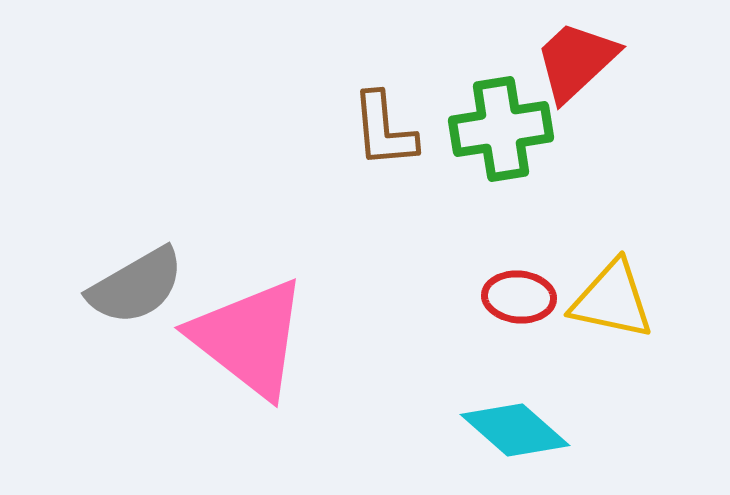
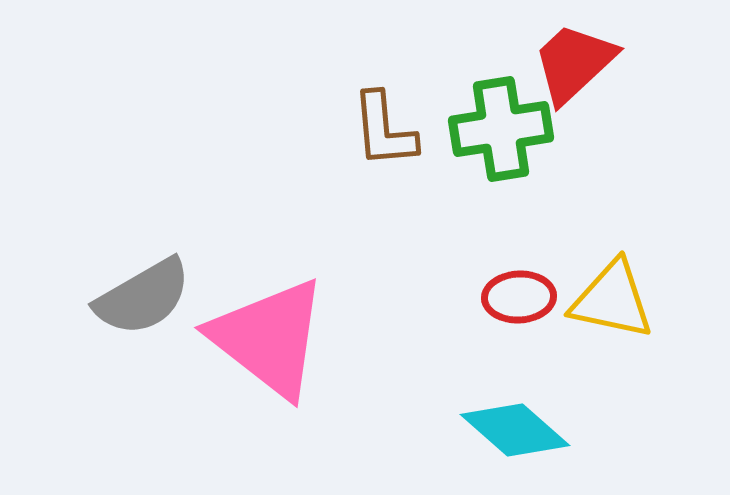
red trapezoid: moved 2 px left, 2 px down
gray semicircle: moved 7 px right, 11 px down
red ellipse: rotated 8 degrees counterclockwise
pink triangle: moved 20 px right
